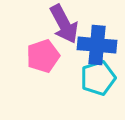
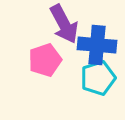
pink pentagon: moved 2 px right, 4 px down
